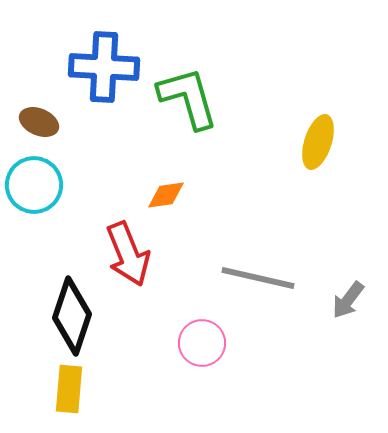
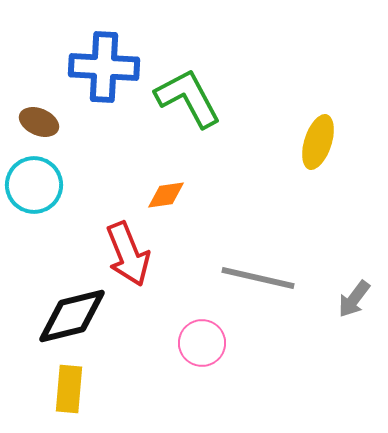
green L-shape: rotated 12 degrees counterclockwise
gray arrow: moved 6 px right, 1 px up
black diamond: rotated 58 degrees clockwise
